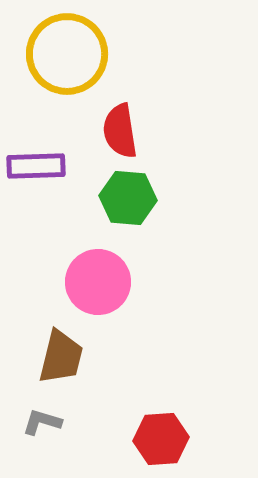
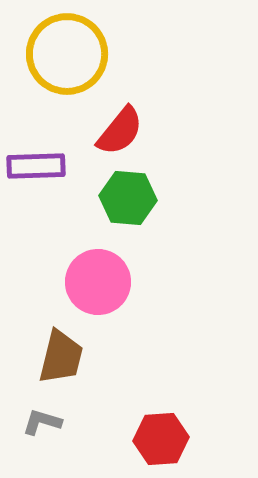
red semicircle: rotated 132 degrees counterclockwise
